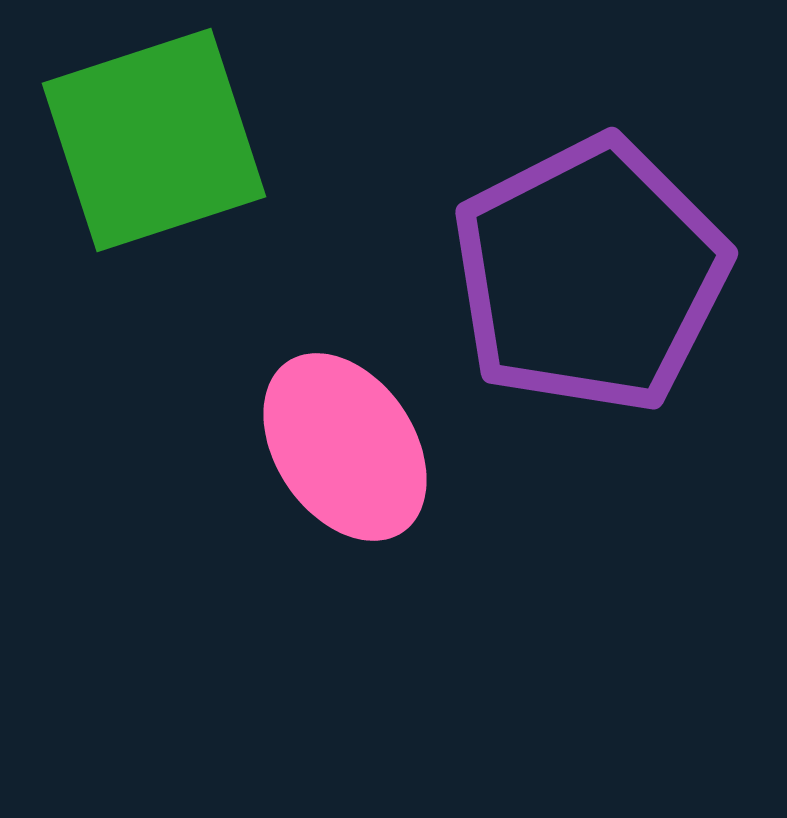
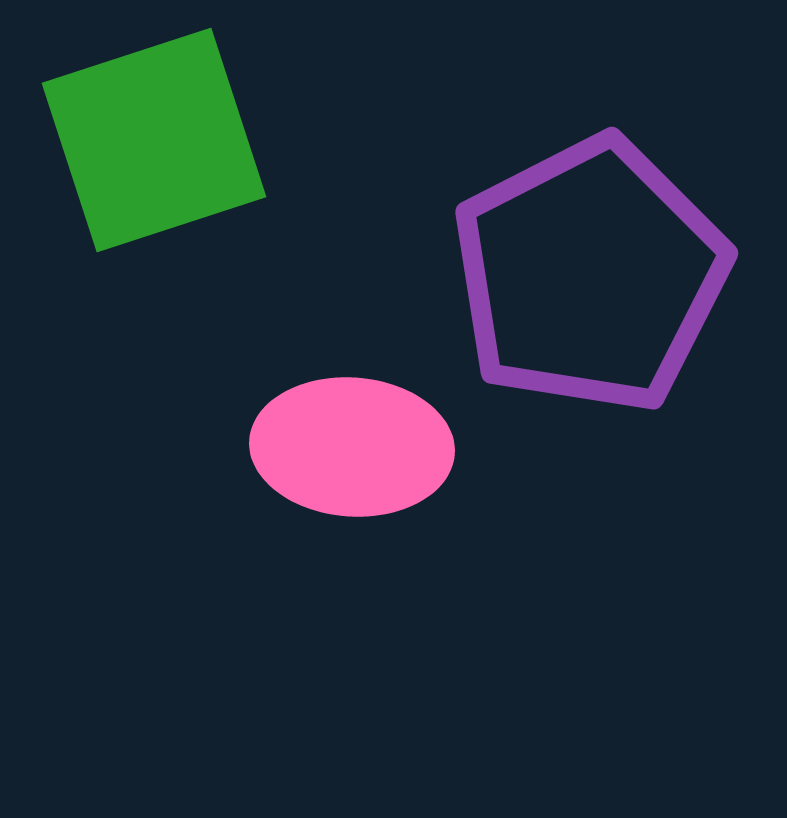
pink ellipse: moved 7 px right; rotated 52 degrees counterclockwise
